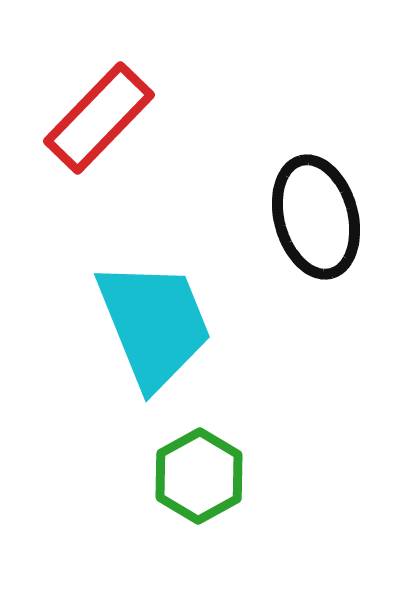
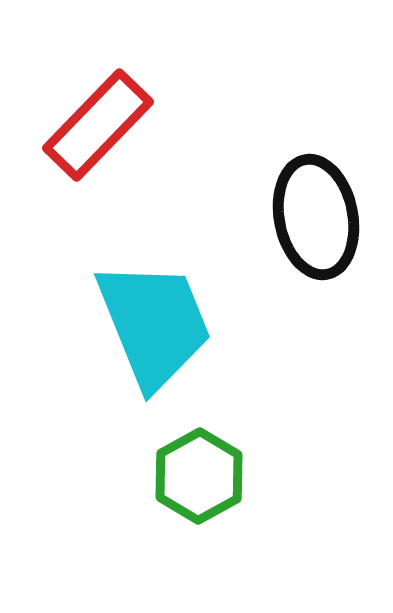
red rectangle: moved 1 px left, 7 px down
black ellipse: rotated 4 degrees clockwise
